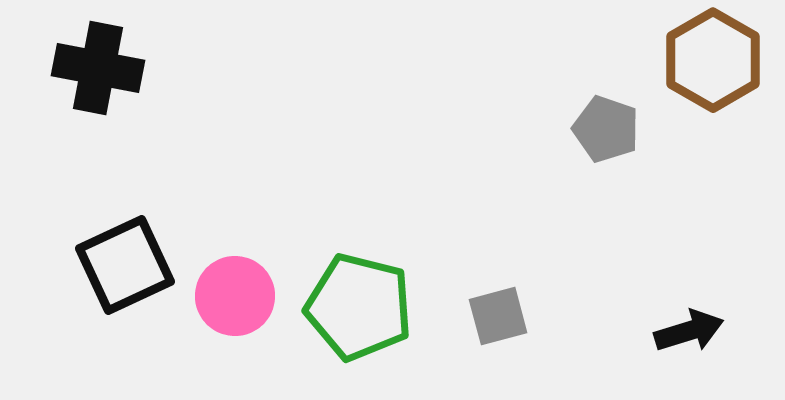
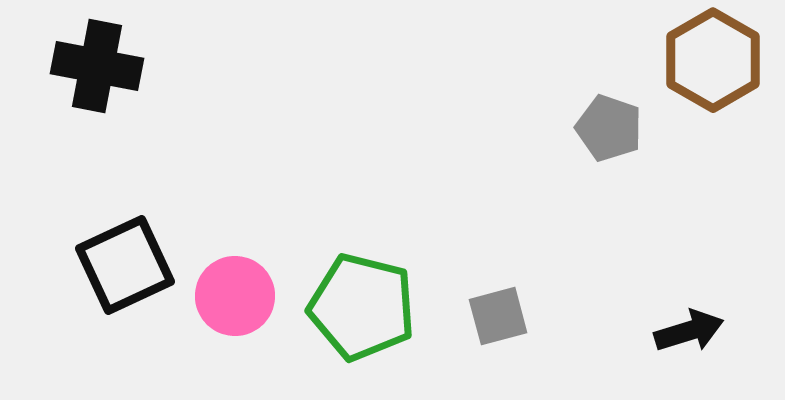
black cross: moved 1 px left, 2 px up
gray pentagon: moved 3 px right, 1 px up
green pentagon: moved 3 px right
